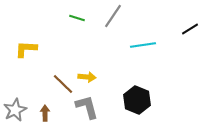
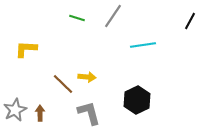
black line: moved 8 px up; rotated 30 degrees counterclockwise
black hexagon: rotated 12 degrees clockwise
gray L-shape: moved 2 px right, 6 px down
brown arrow: moved 5 px left
